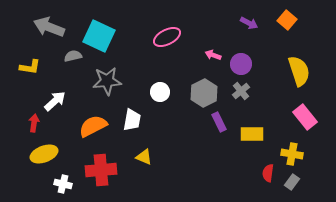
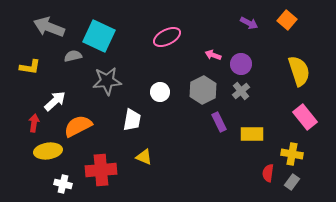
gray hexagon: moved 1 px left, 3 px up
orange semicircle: moved 15 px left
yellow ellipse: moved 4 px right, 3 px up; rotated 12 degrees clockwise
